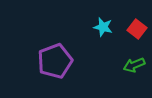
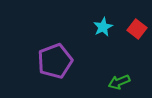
cyan star: rotated 30 degrees clockwise
green arrow: moved 15 px left, 17 px down
